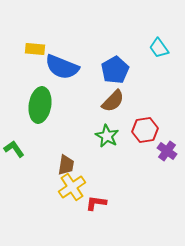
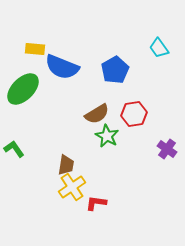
brown semicircle: moved 16 px left, 13 px down; rotated 15 degrees clockwise
green ellipse: moved 17 px left, 16 px up; rotated 36 degrees clockwise
red hexagon: moved 11 px left, 16 px up
purple cross: moved 2 px up
